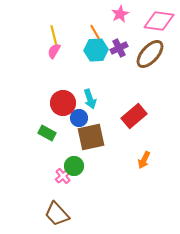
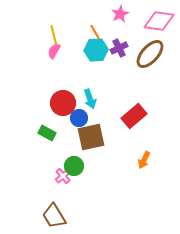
brown trapezoid: moved 3 px left, 2 px down; rotated 12 degrees clockwise
